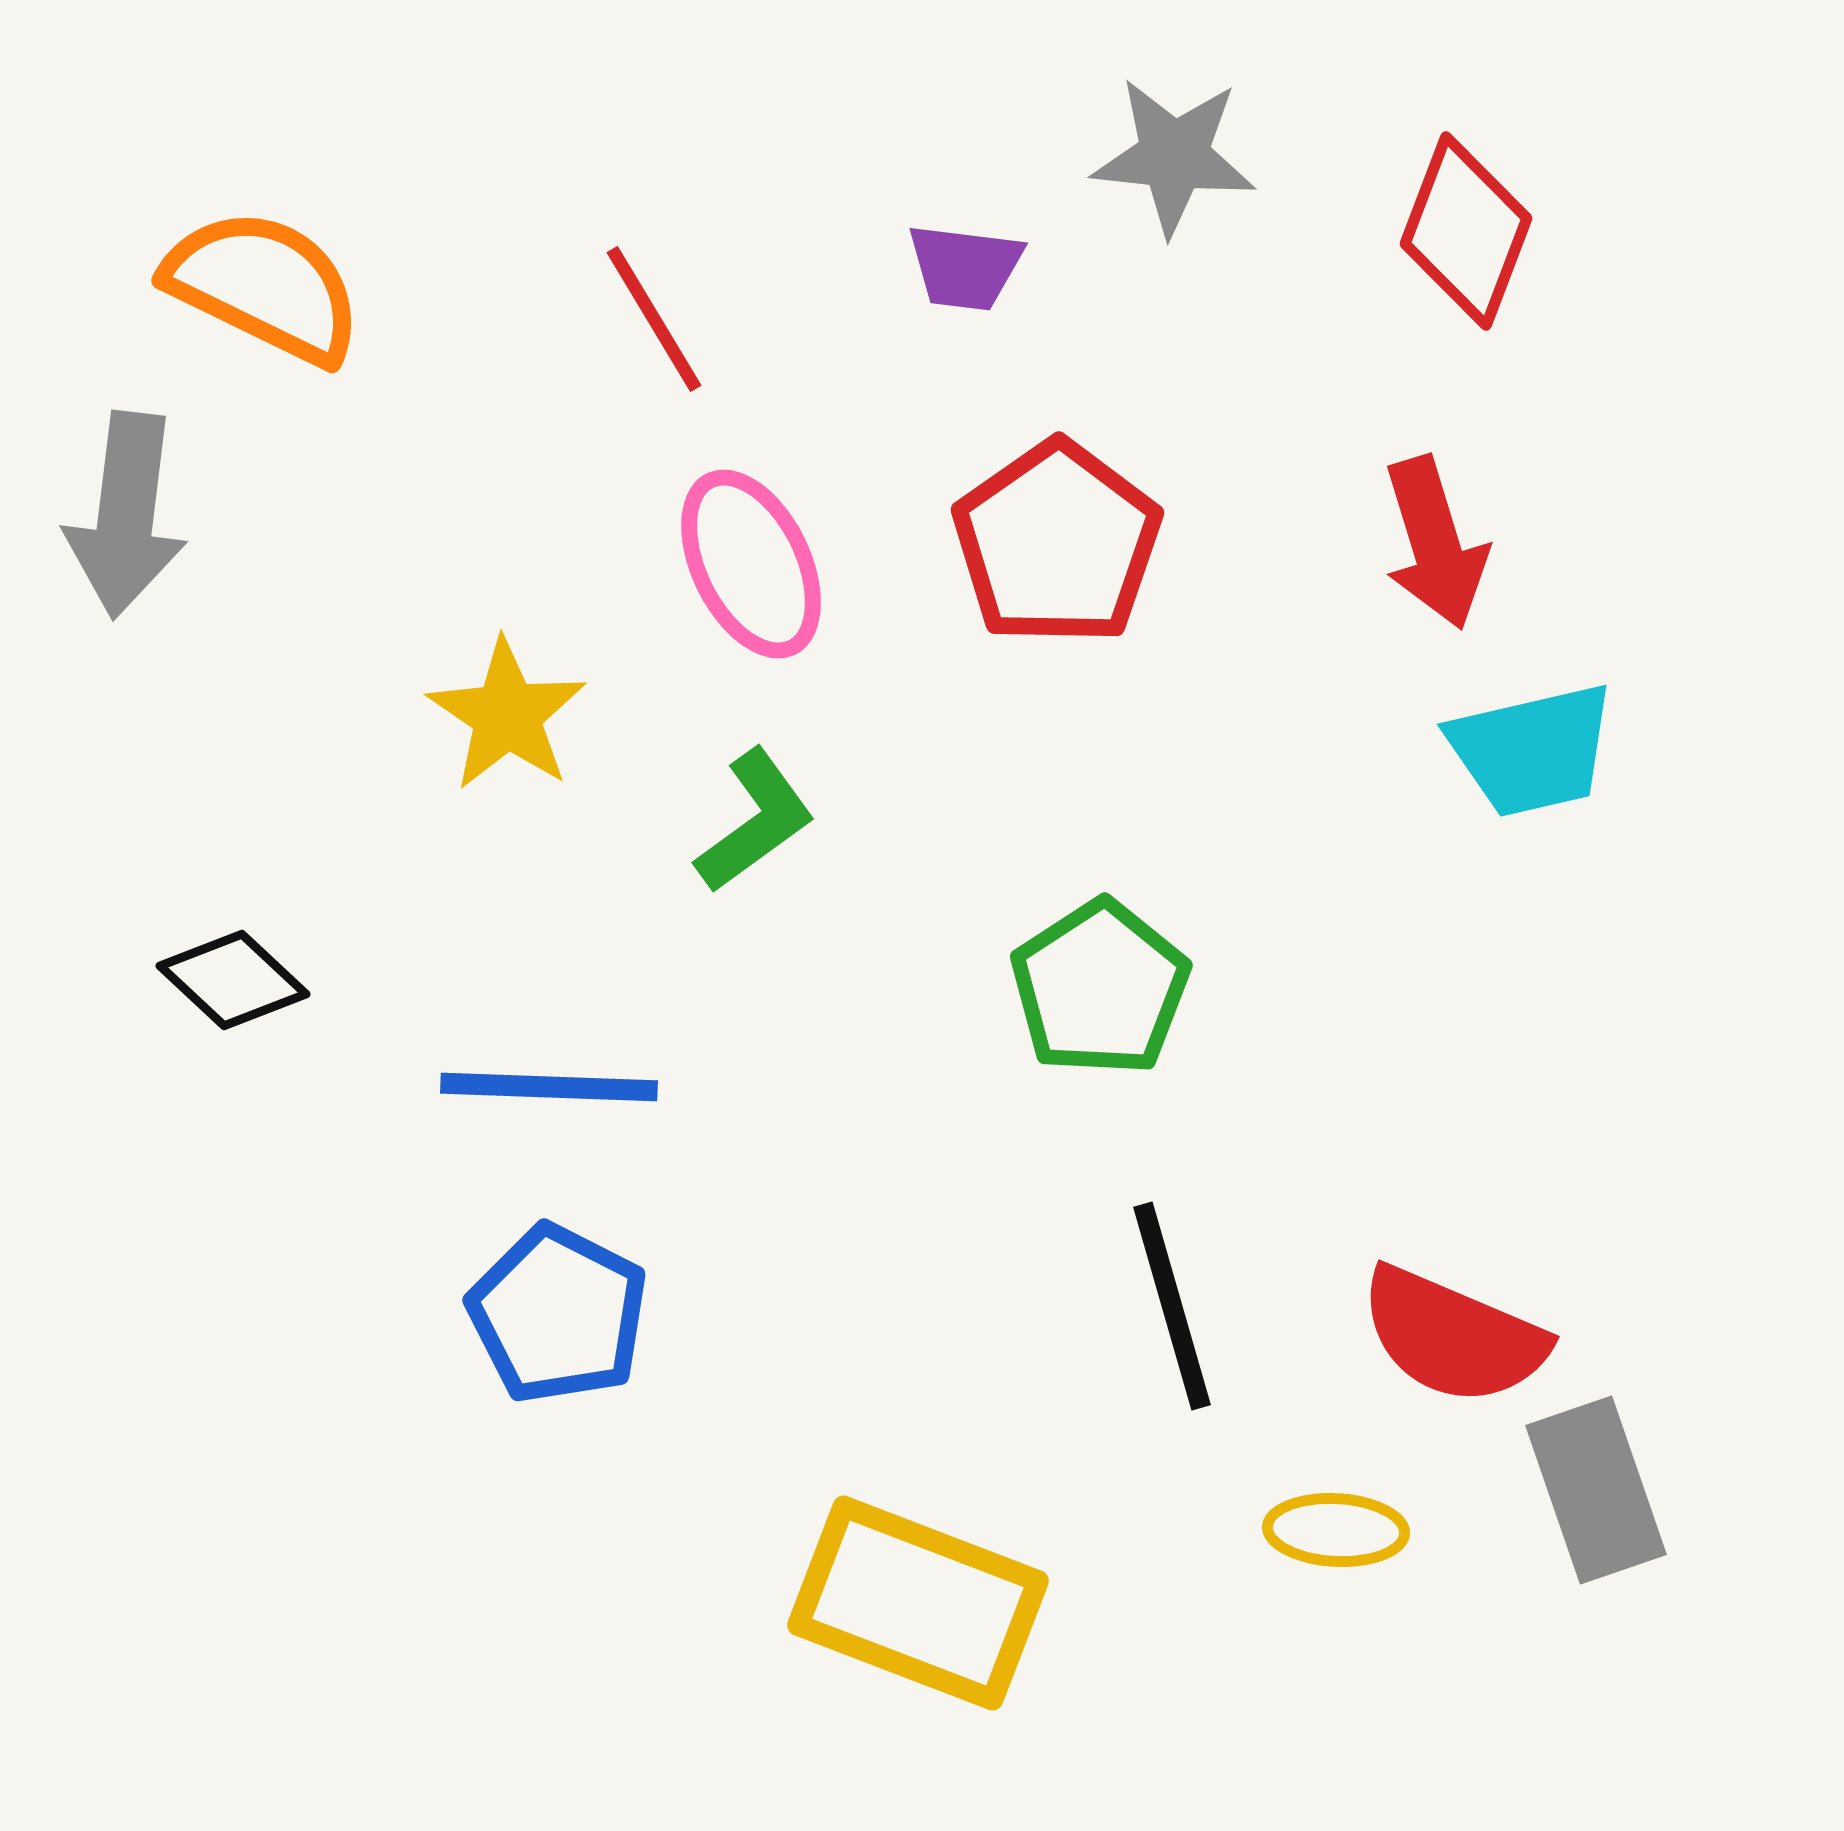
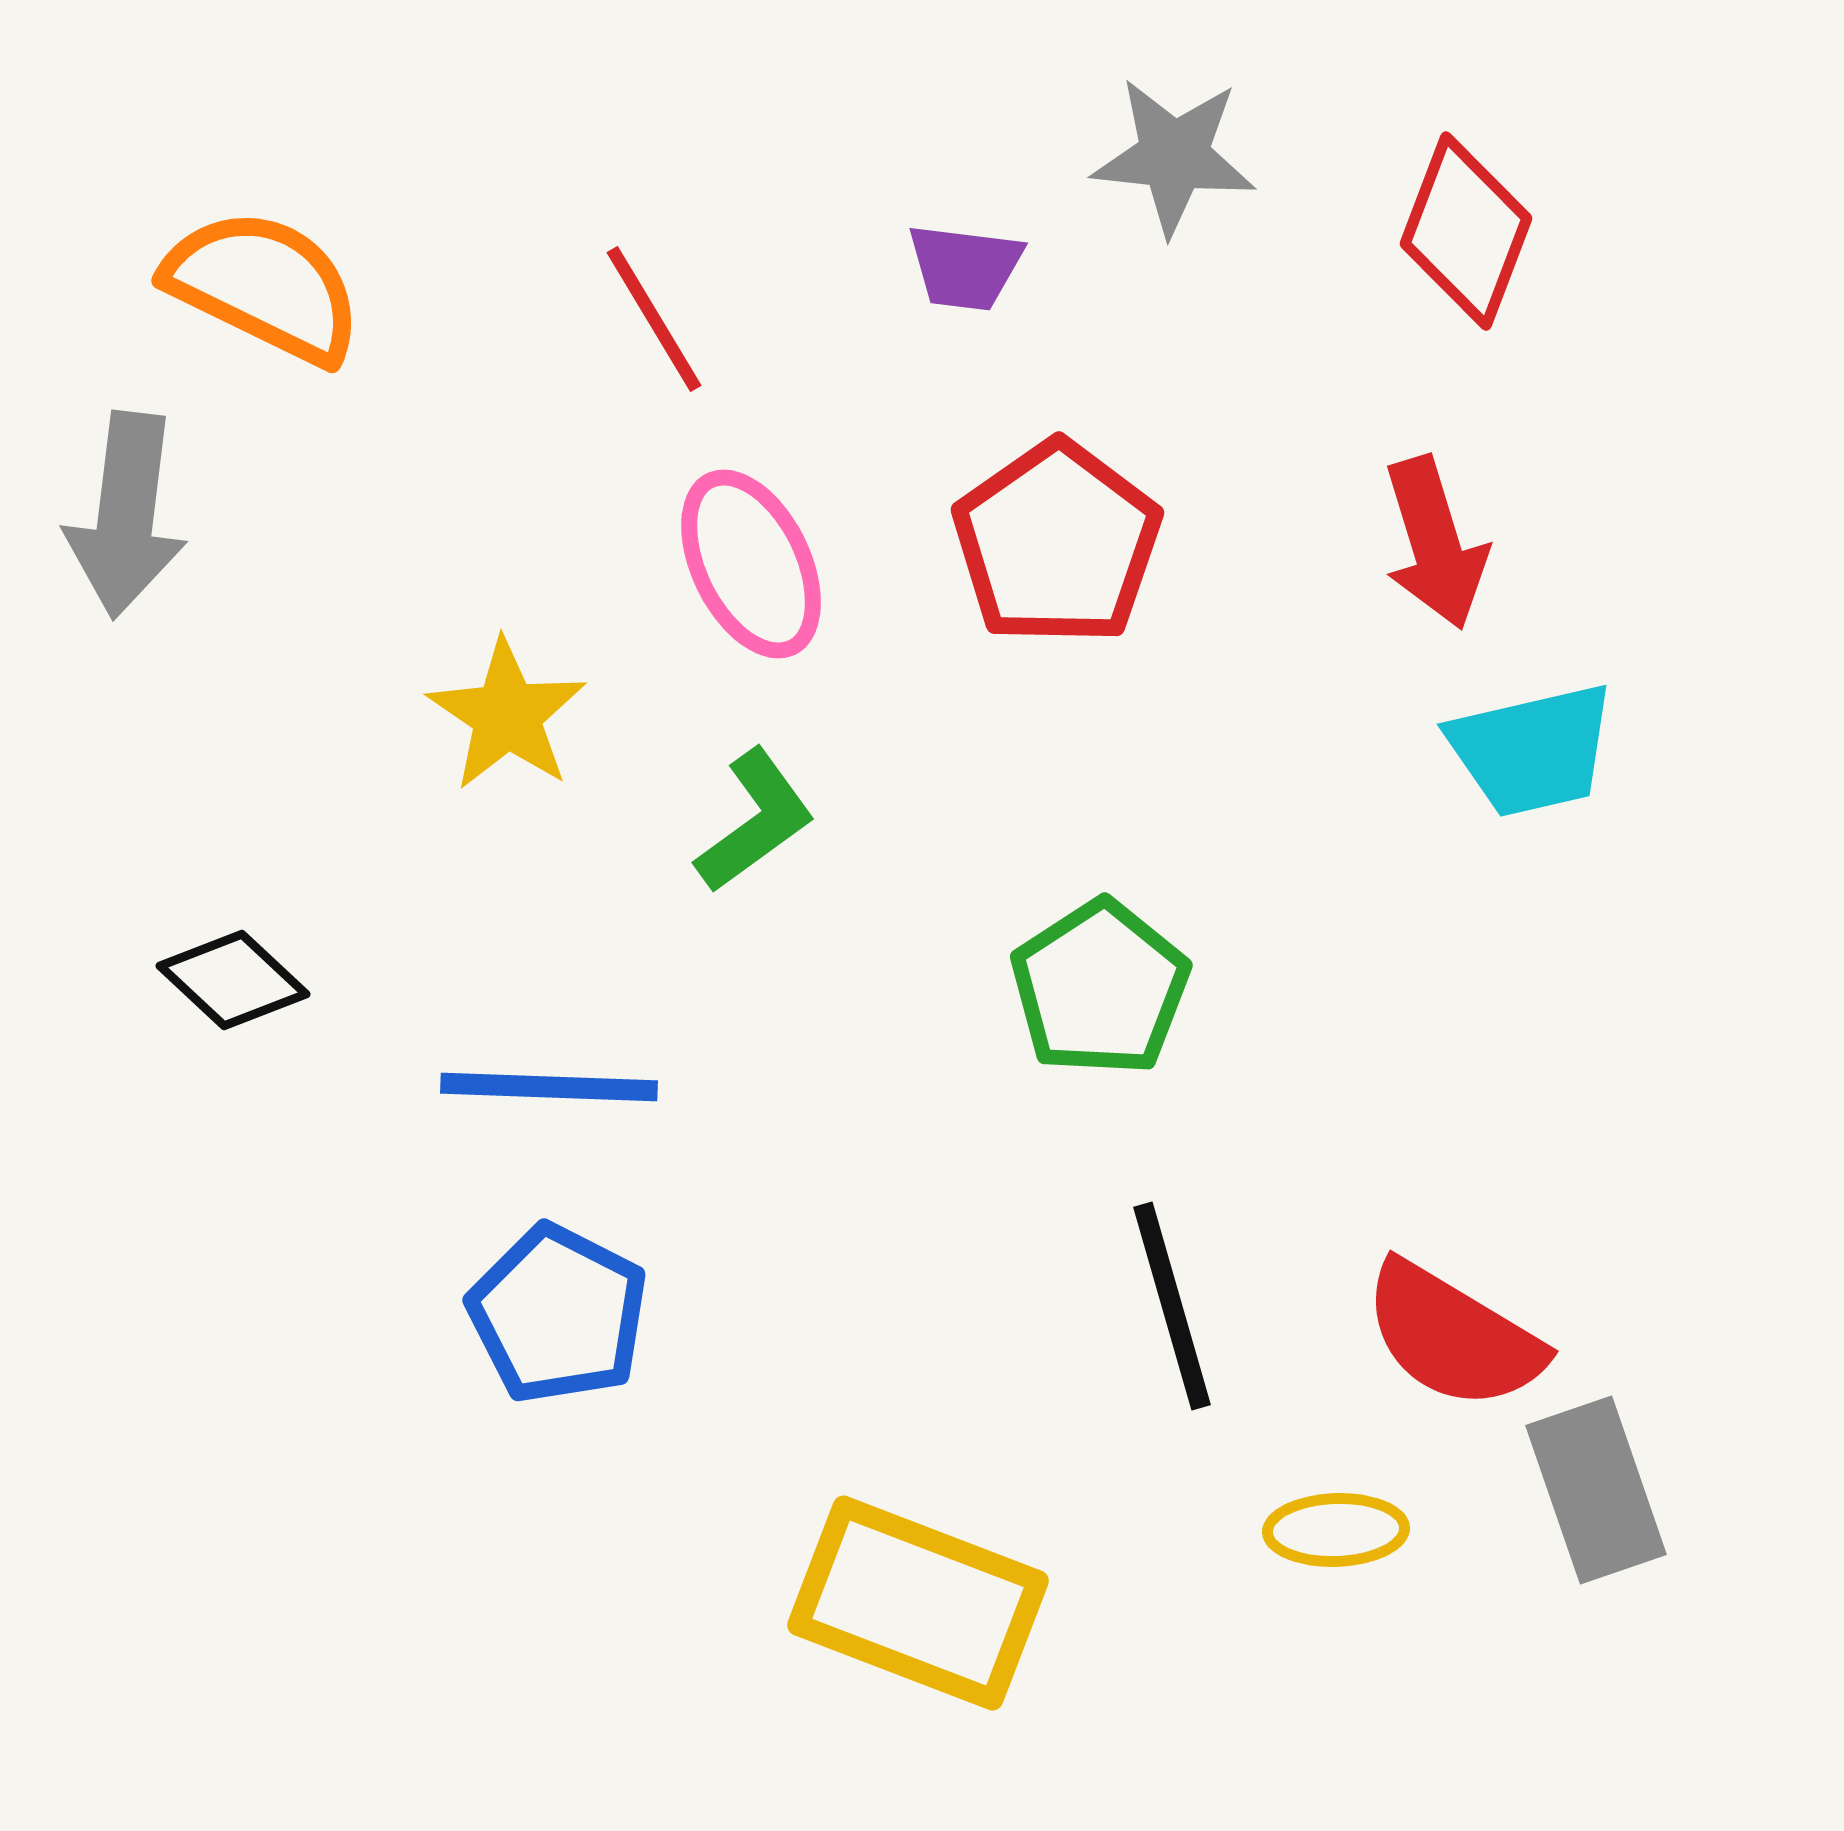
red semicircle: rotated 8 degrees clockwise
yellow ellipse: rotated 5 degrees counterclockwise
